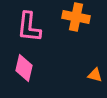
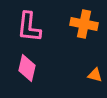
orange cross: moved 8 px right, 7 px down
pink diamond: moved 3 px right
